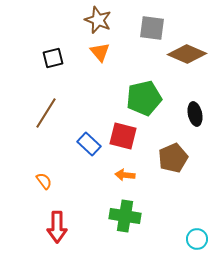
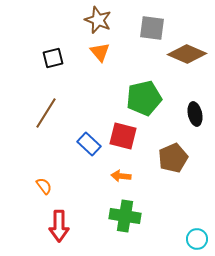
orange arrow: moved 4 px left, 1 px down
orange semicircle: moved 5 px down
red arrow: moved 2 px right, 1 px up
